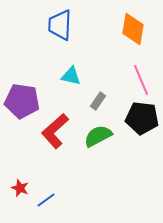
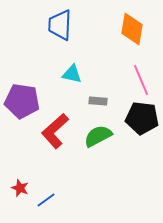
orange diamond: moved 1 px left
cyan triangle: moved 1 px right, 2 px up
gray rectangle: rotated 60 degrees clockwise
